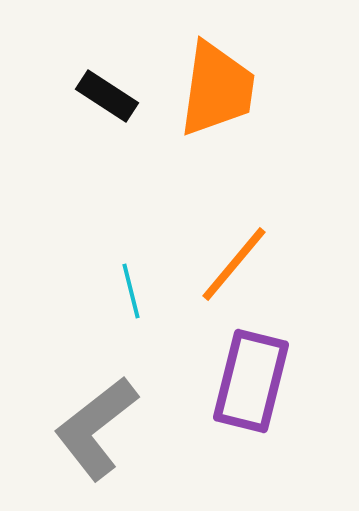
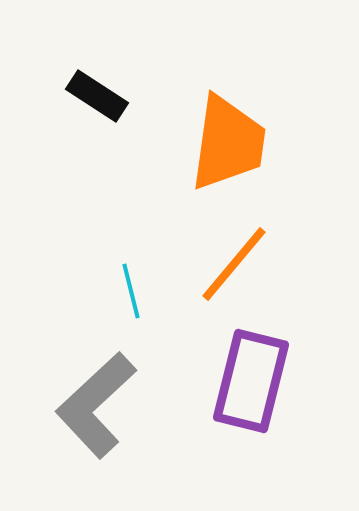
orange trapezoid: moved 11 px right, 54 px down
black rectangle: moved 10 px left
gray L-shape: moved 23 px up; rotated 5 degrees counterclockwise
